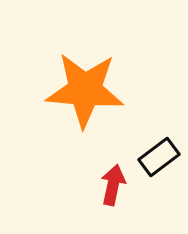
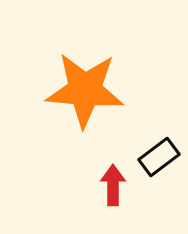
red arrow: rotated 12 degrees counterclockwise
